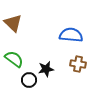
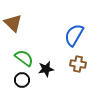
blue semicircle: moved 3 px right; rotated 65 degrees counterclockwise
green semicircle: moved 10 px right, 1 px up
black circle: moved 7 px left
